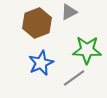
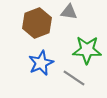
gray triangle: rotated 36 degrees clockwise
gray line: rotated 70 degrees clockwise
